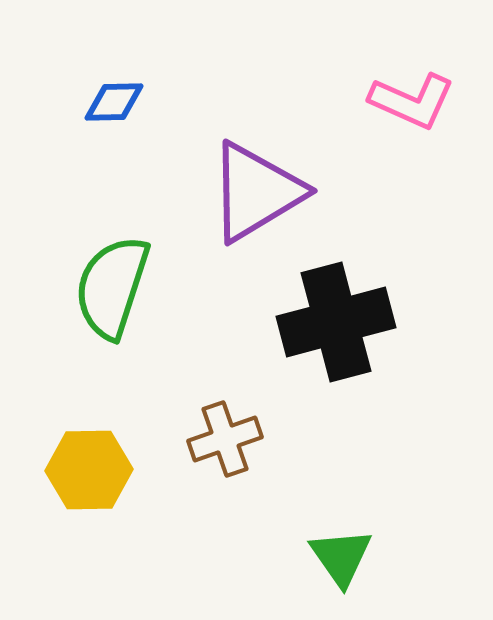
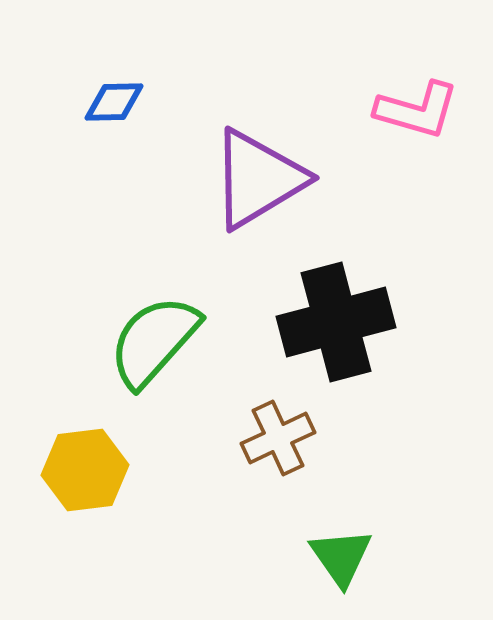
pink L-shape: moved 5 px right, 9 px down; rotated 8 degrees counterclockwise
purple triangle: moved 2 px right, 13 px up
green semicircle: moved 42 px right, 54 px down; rotated 24 degrees clockwise
brown cross: moved 53 px right, 1 px up; rotated 6 degrees counterclockwise
yellow hexagon: moved 4 px left; rotated 6 degrees counterclockwise
